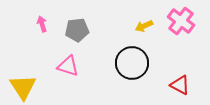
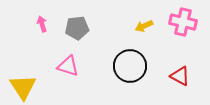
pink cross: moved 2 px right, 1 px down; rotated 24 degrees counterclockwise
gray pentagon: moved 2 px up
black circle: moved 2 px left, 3 px down
red triangle: moved 9 px up
